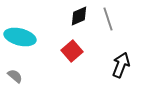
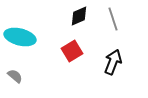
gray line: moved 5 px right
red square: rotated 10 degrees clockwise
black arrow: moved 8 px left, 3 px up
